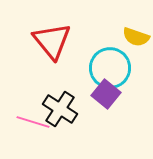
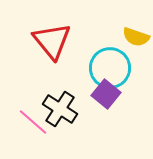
pink line: rotated 24 degrees clockwise
